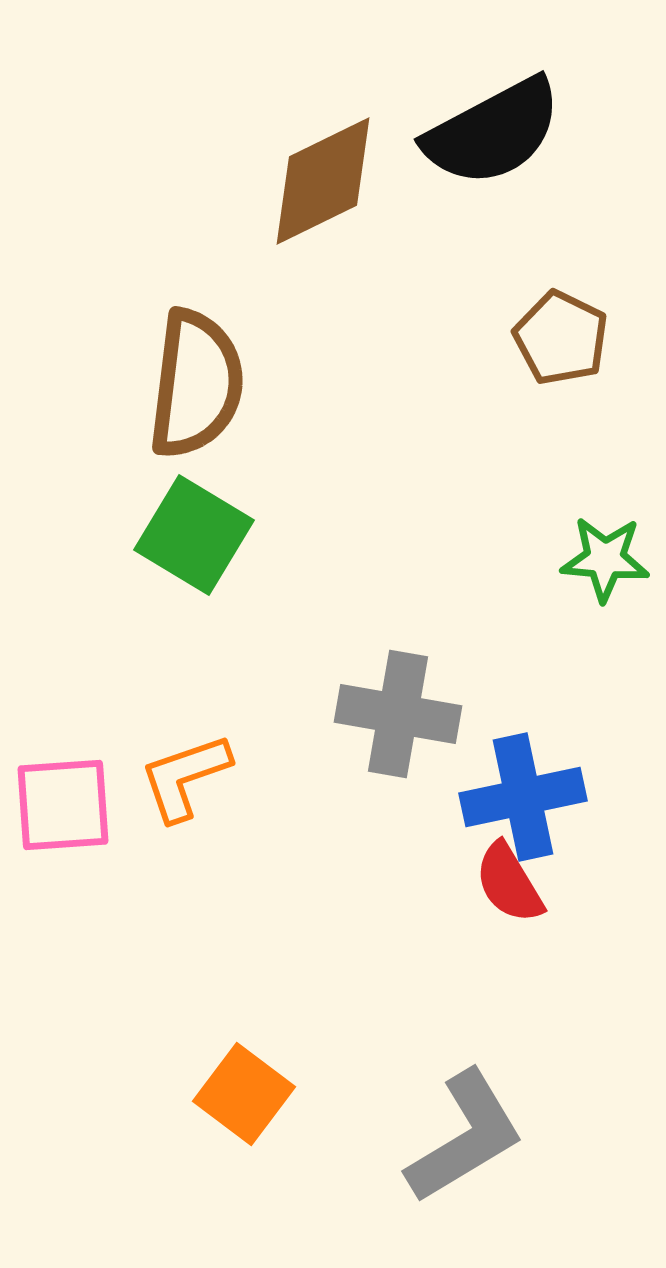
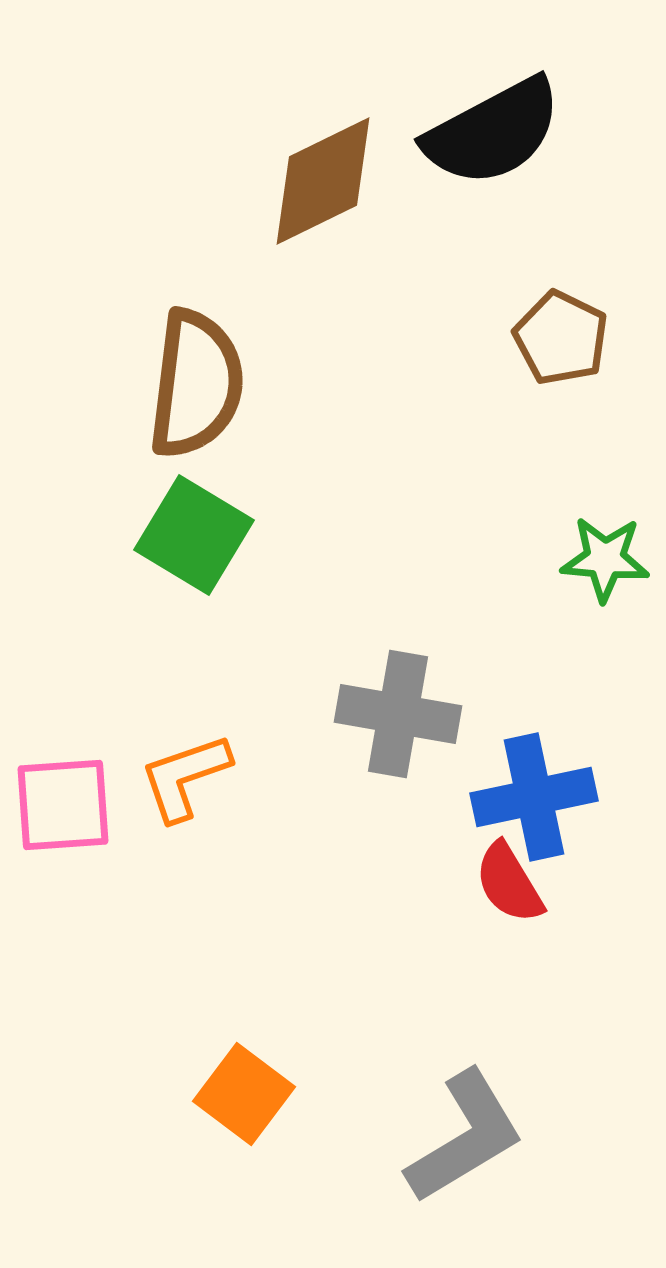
blue cross: moved 11 px right
